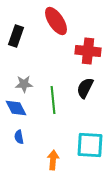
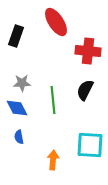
red ellipse: moved 1 px down
gray star: moved 2 px left, 1 px up
black semicircle: moved 2 px down
blue diamond: moved 1 px right
